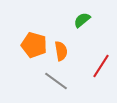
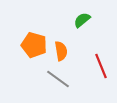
red line: rotated 55 degrees counterclockwise
gray line: moved 2 px right, 2 px up
